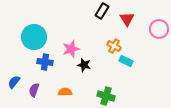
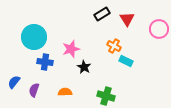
black rectangle: moved 3 px down; rotated 28 degrees clockwise
black star: moved 2 px down; rotated 16 degrees clockwise
